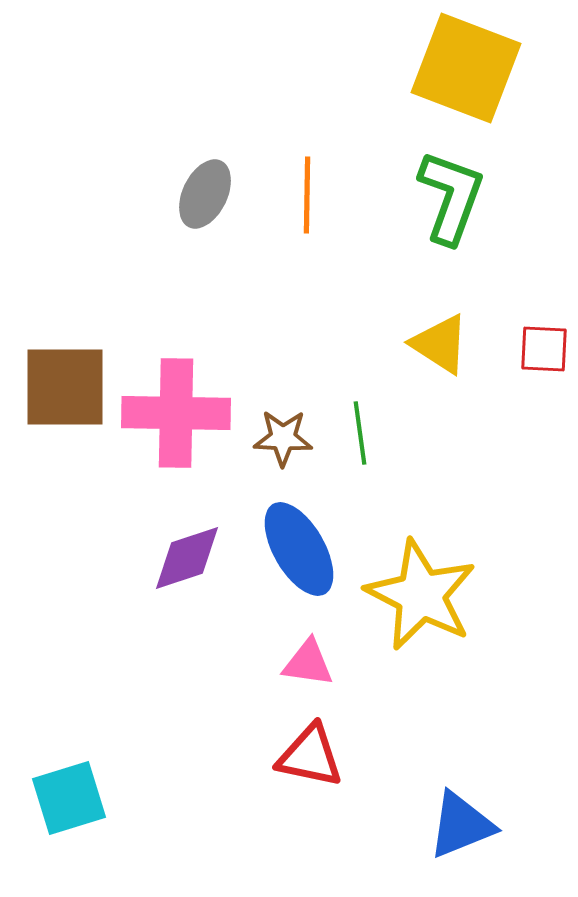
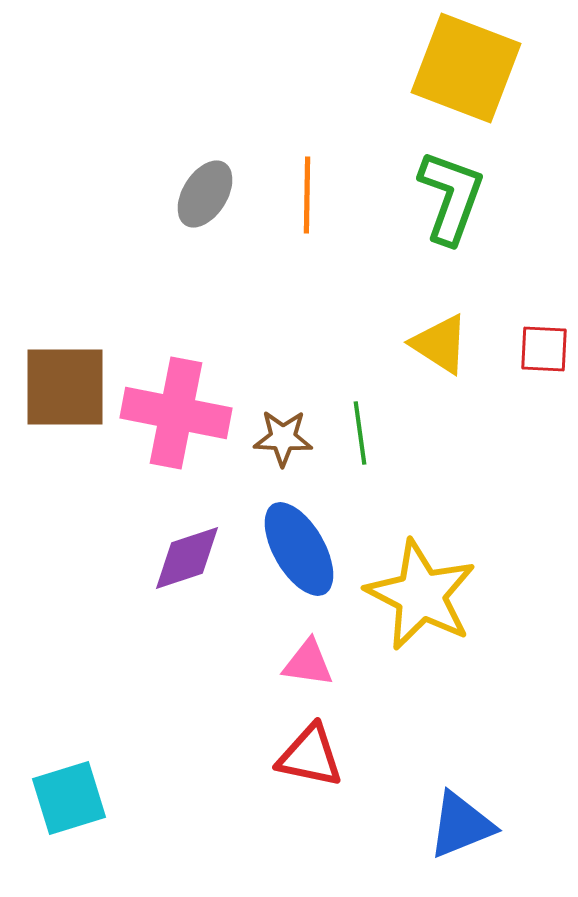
gray ellipse: rotated 6 degrees clockwise
pink cross: rotated 10 degrees clockwise
